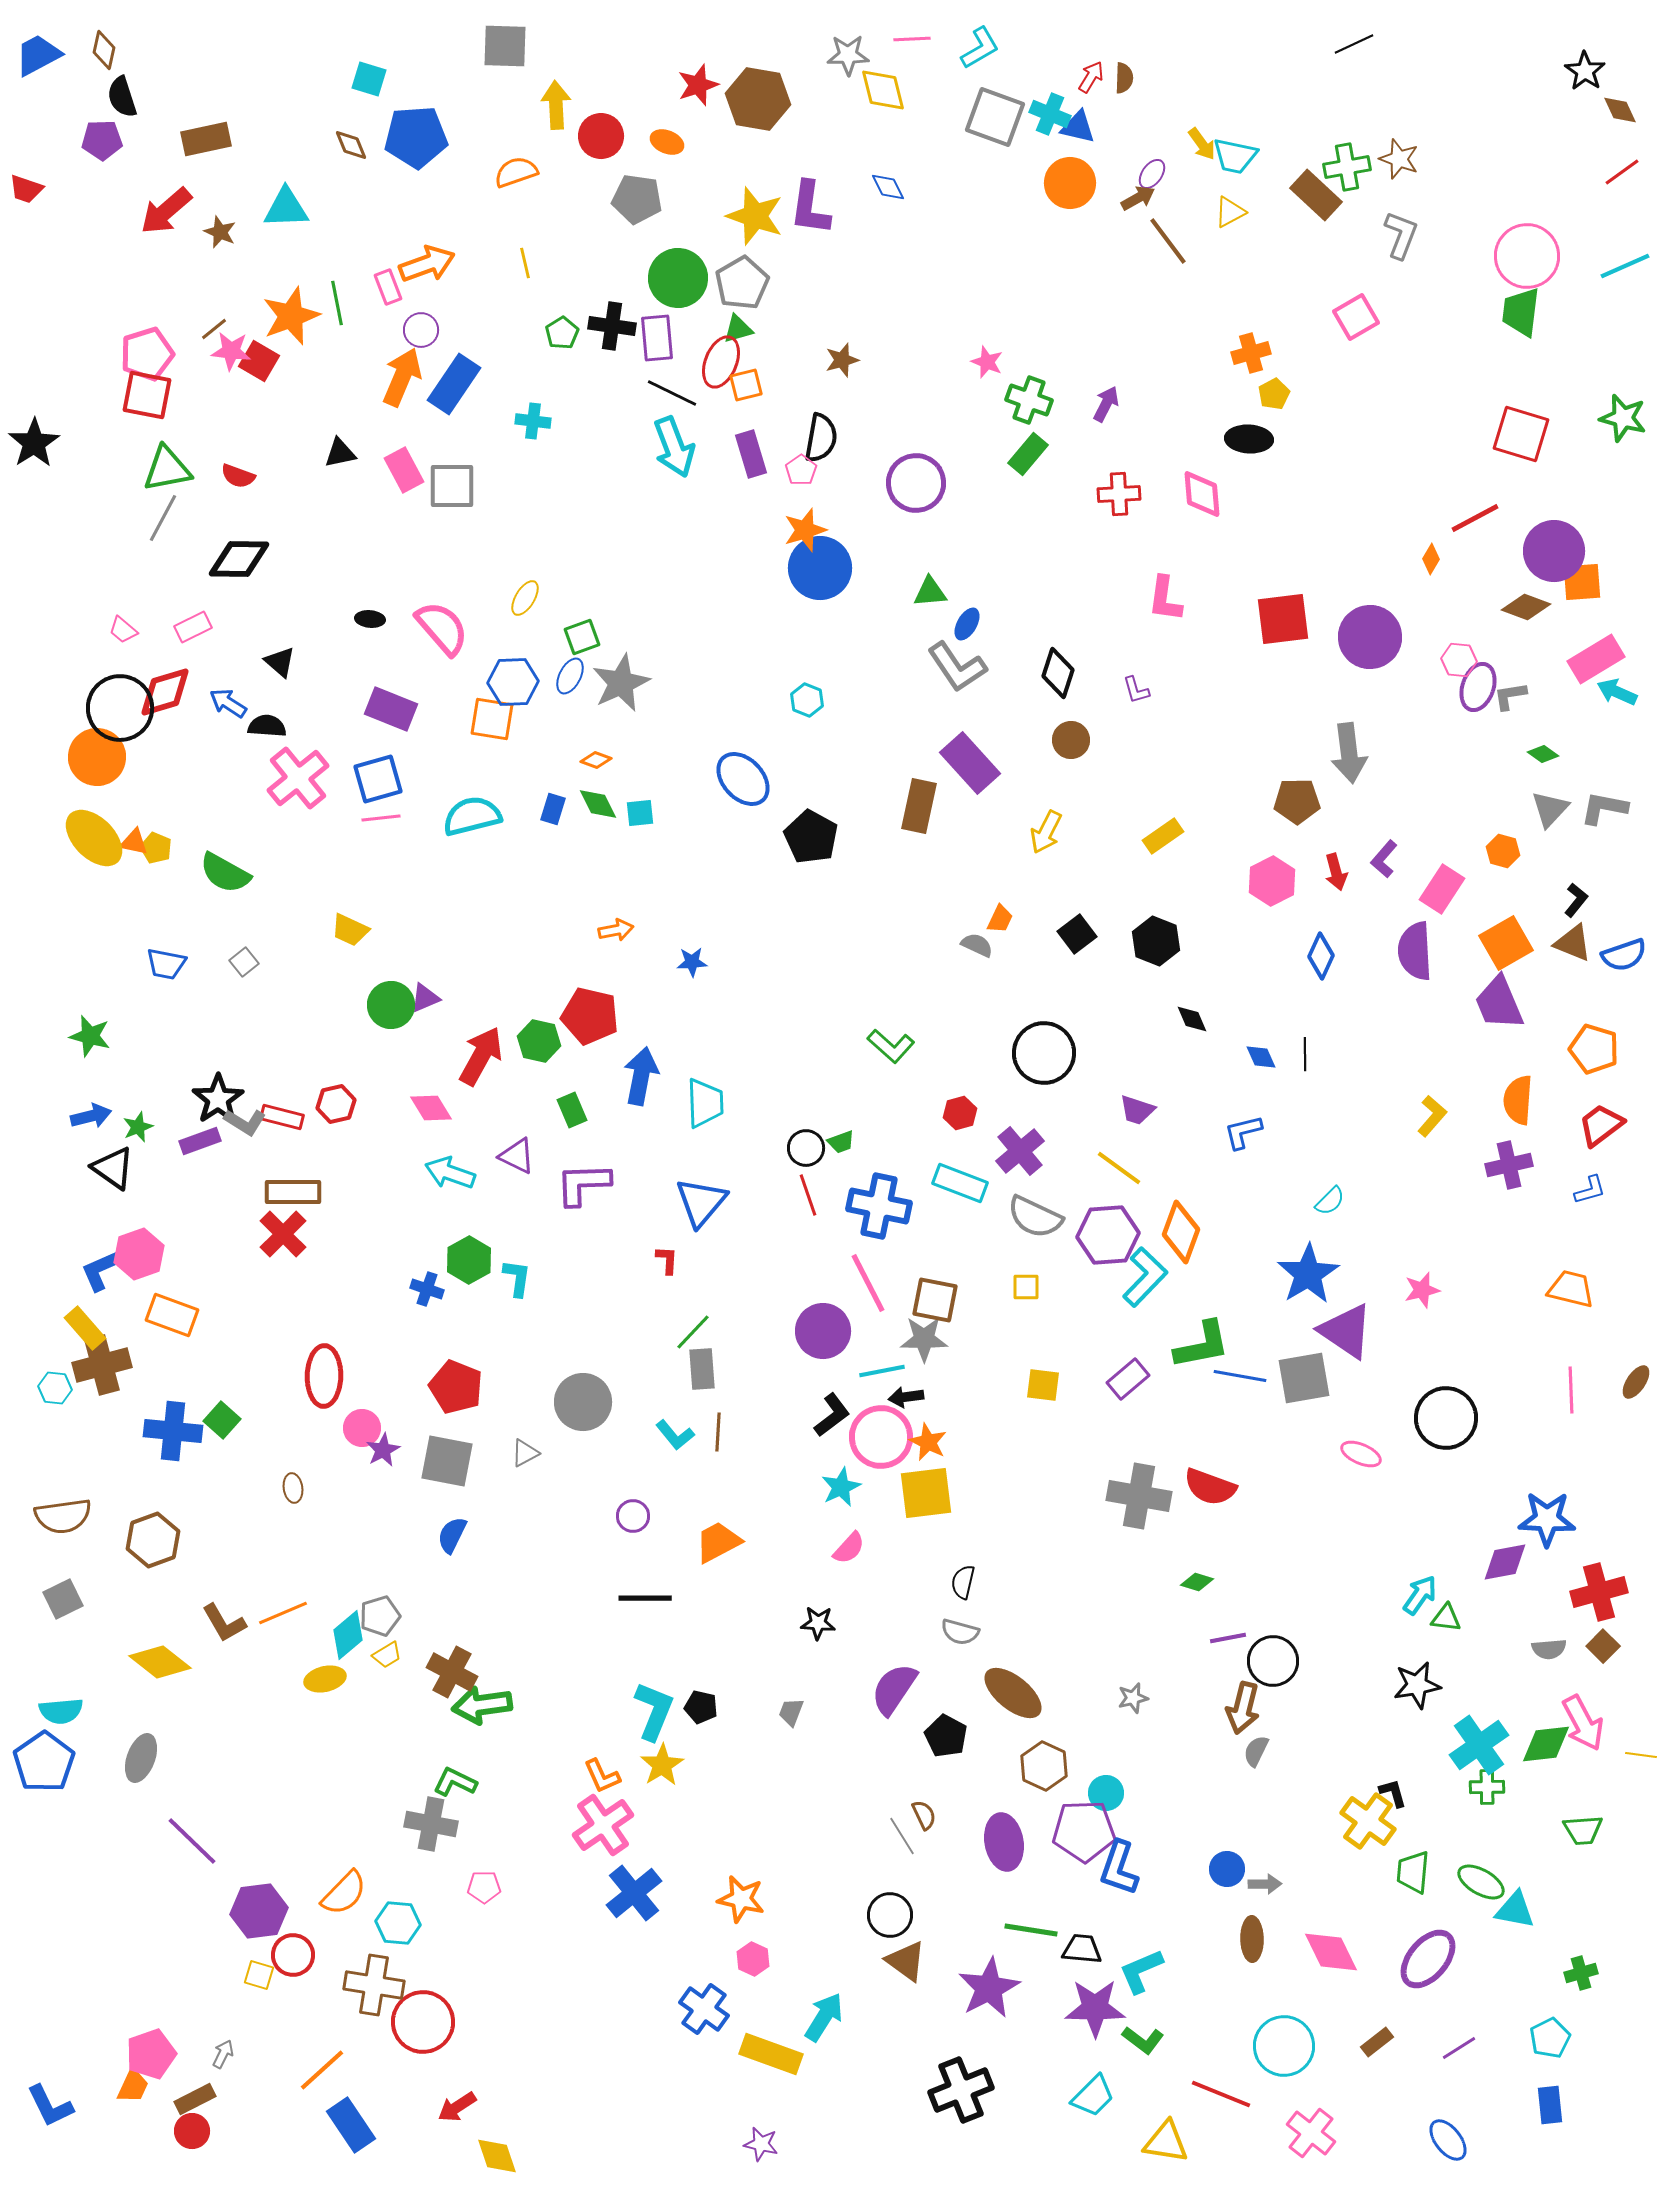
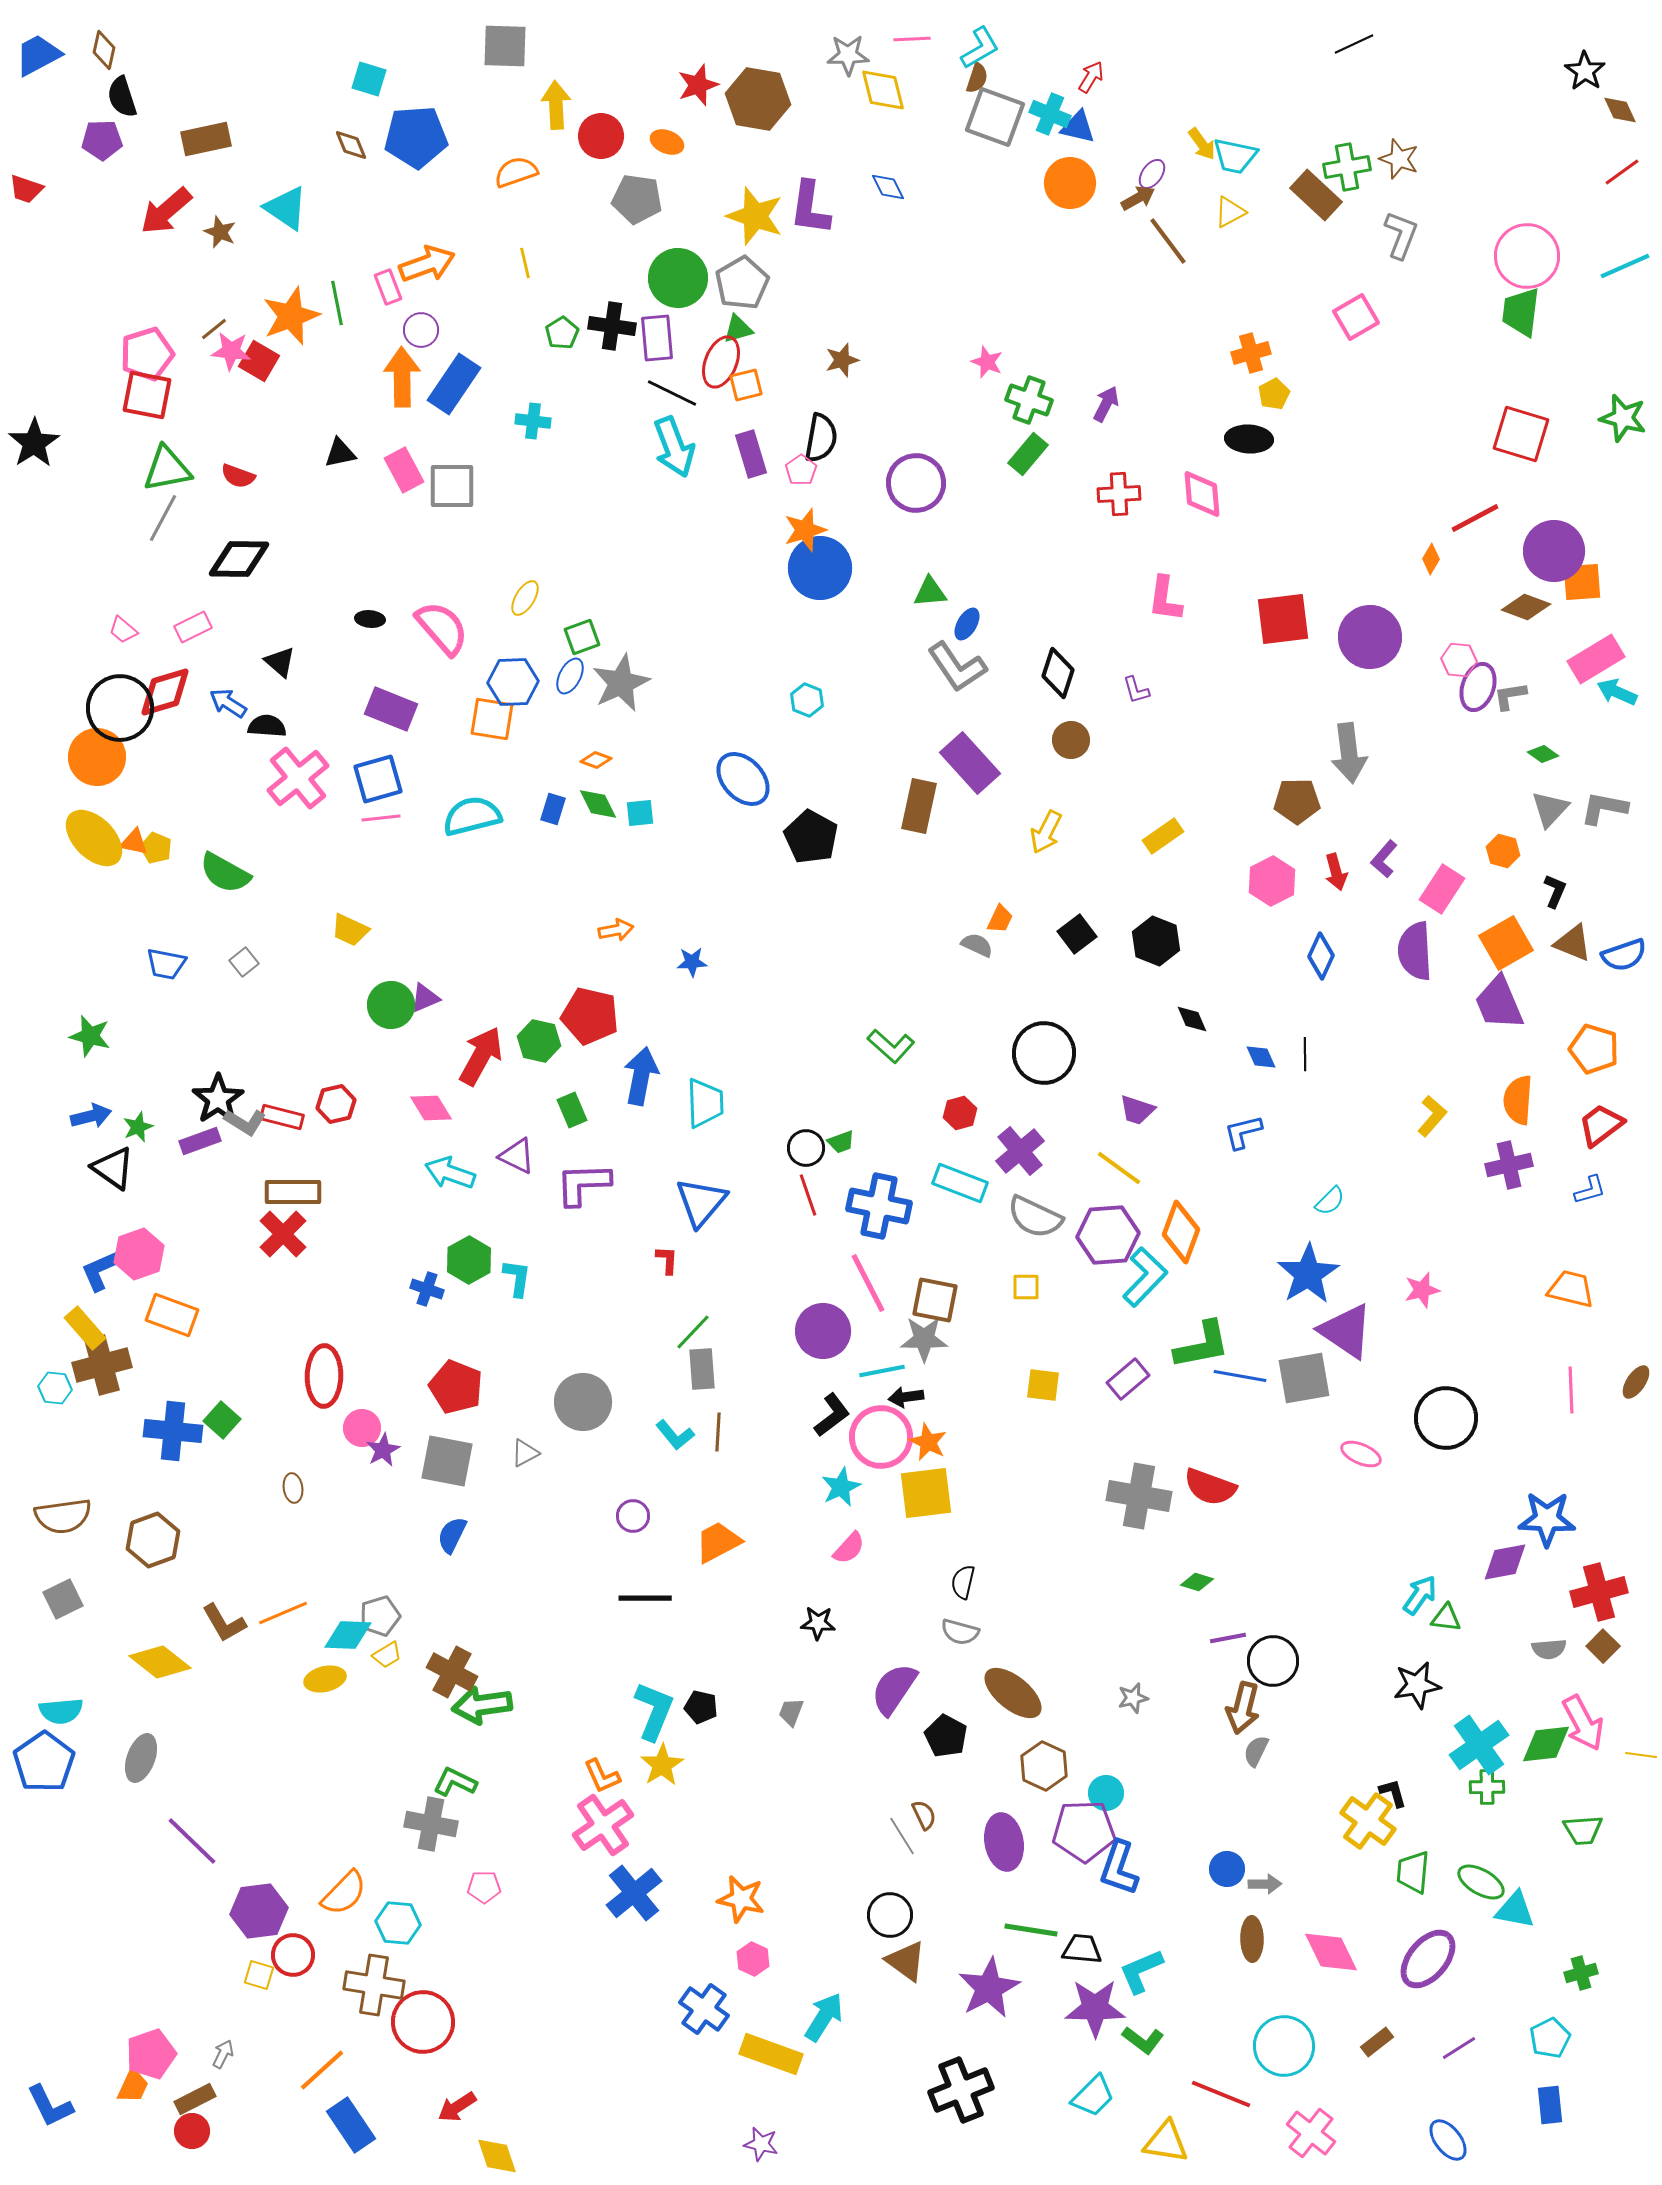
brown semicircle at (1124, 78): moved 147 px left; rotated 16 degrees clockwise
cyan triangle at (286, 208): rotated 36 degrees clockwise
orange arrow at (402, 377): rotated 24 degrees counterclockwise
black L-shape at (1576, 900): moved 21 px left, 9 px up; rotated 16 degrees counterclockwise
cyan diamond at (348, 1635): rotated 42 degrees clockwise
